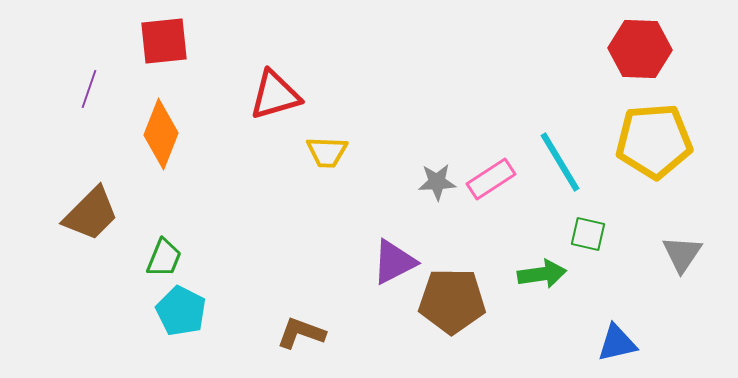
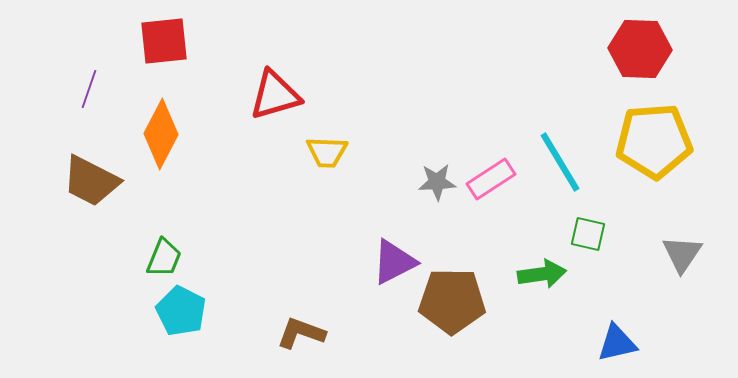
orange diamond: rotated 6 degrees clockwise
brown trapezoid: moved 33 px up; rotated 72 degrees clockwise
